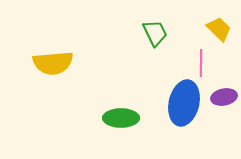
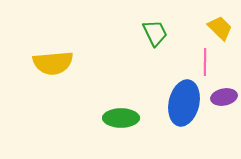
yellow trapezoid: moved 1 px right, 1 px up
pink line: moved 4 px right, 1 px up
